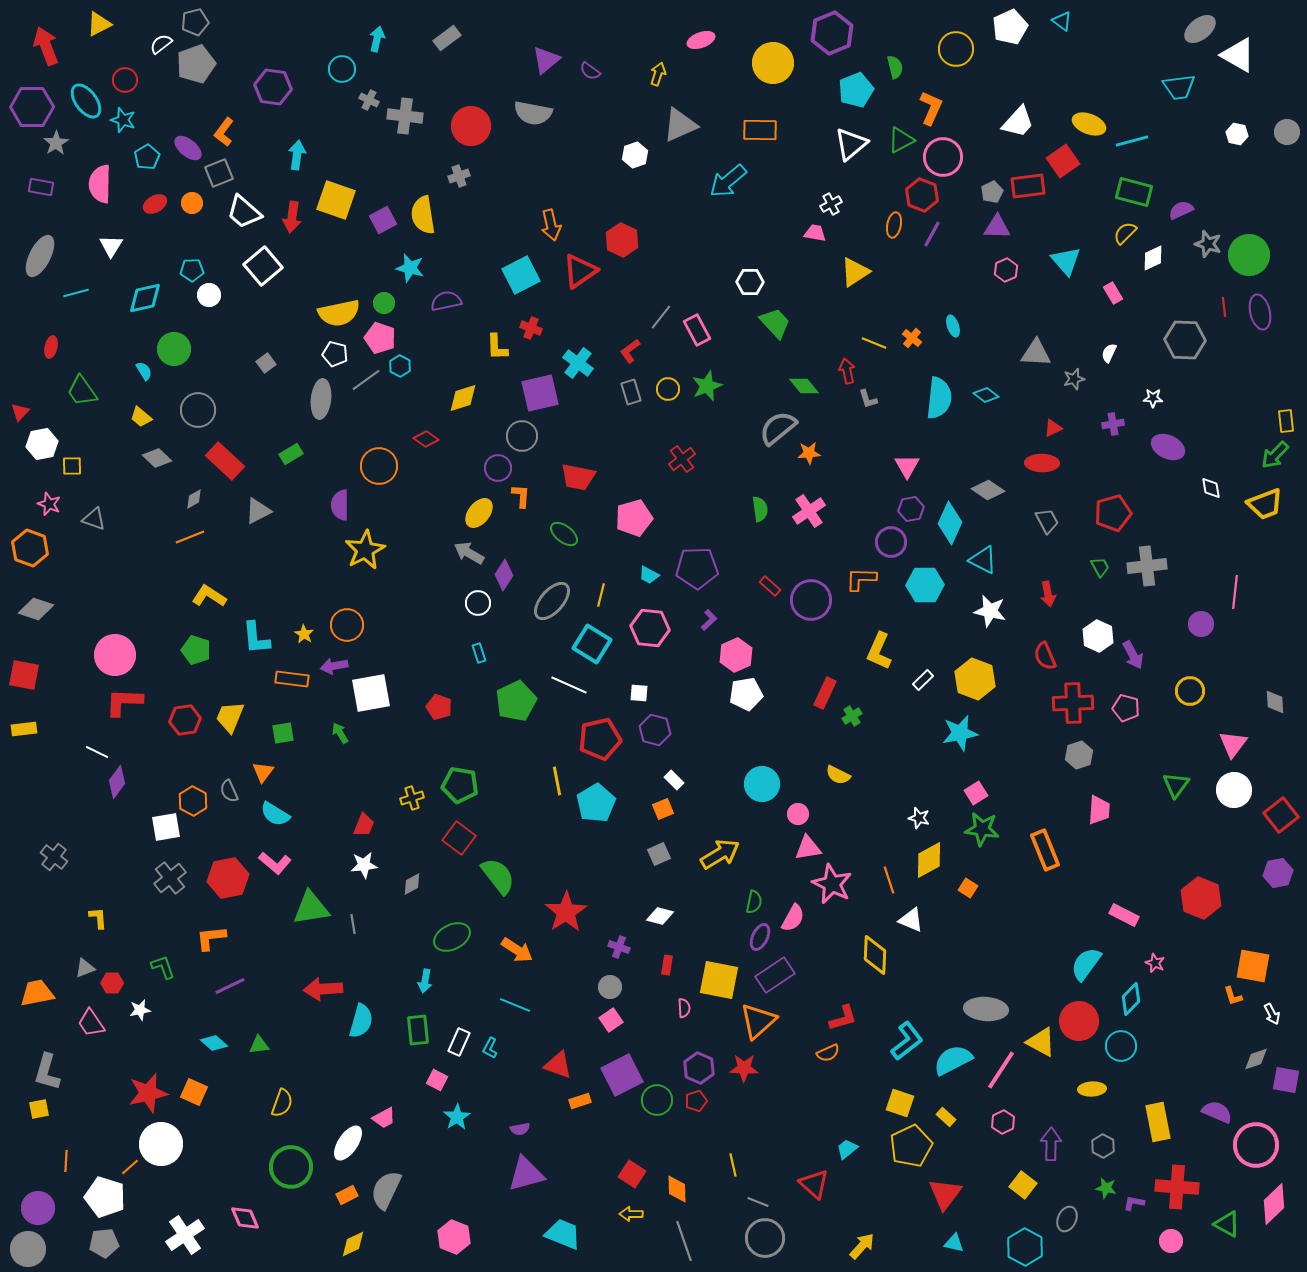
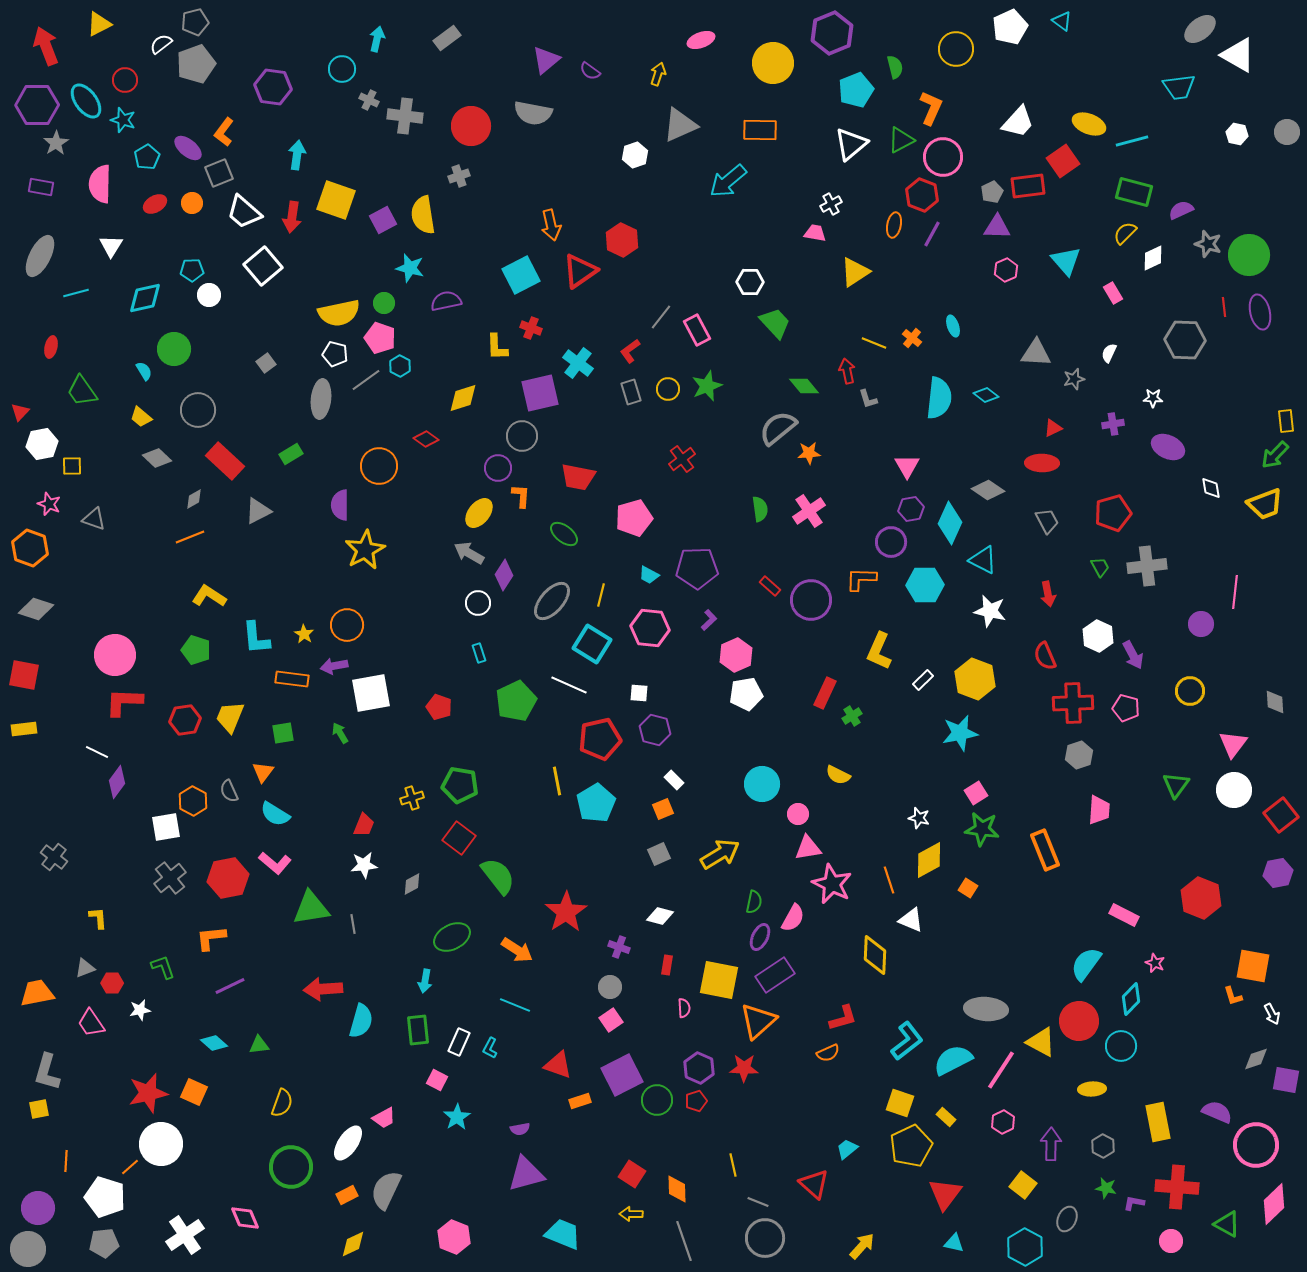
purple hexagon at (32, 107): moved 5 px right, 2 px up
